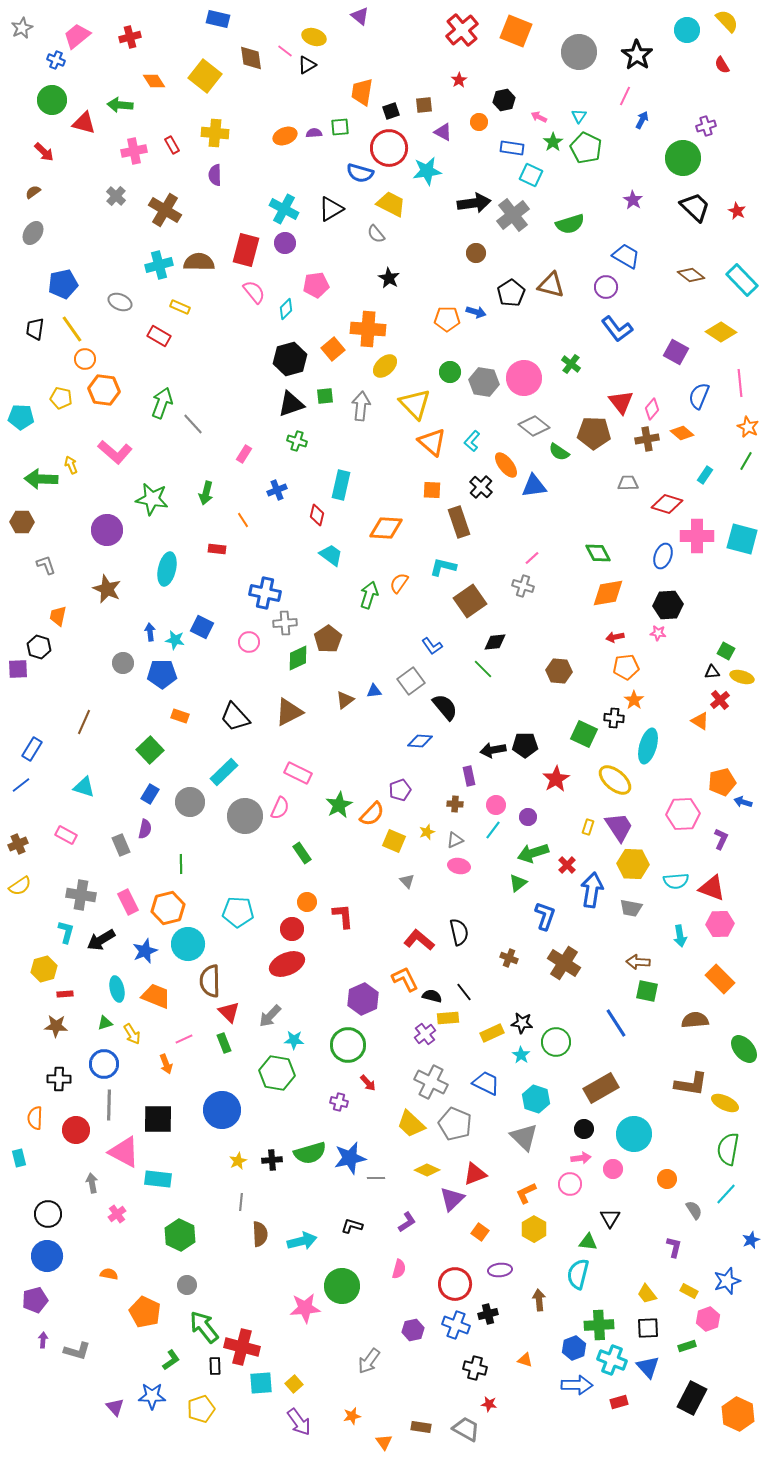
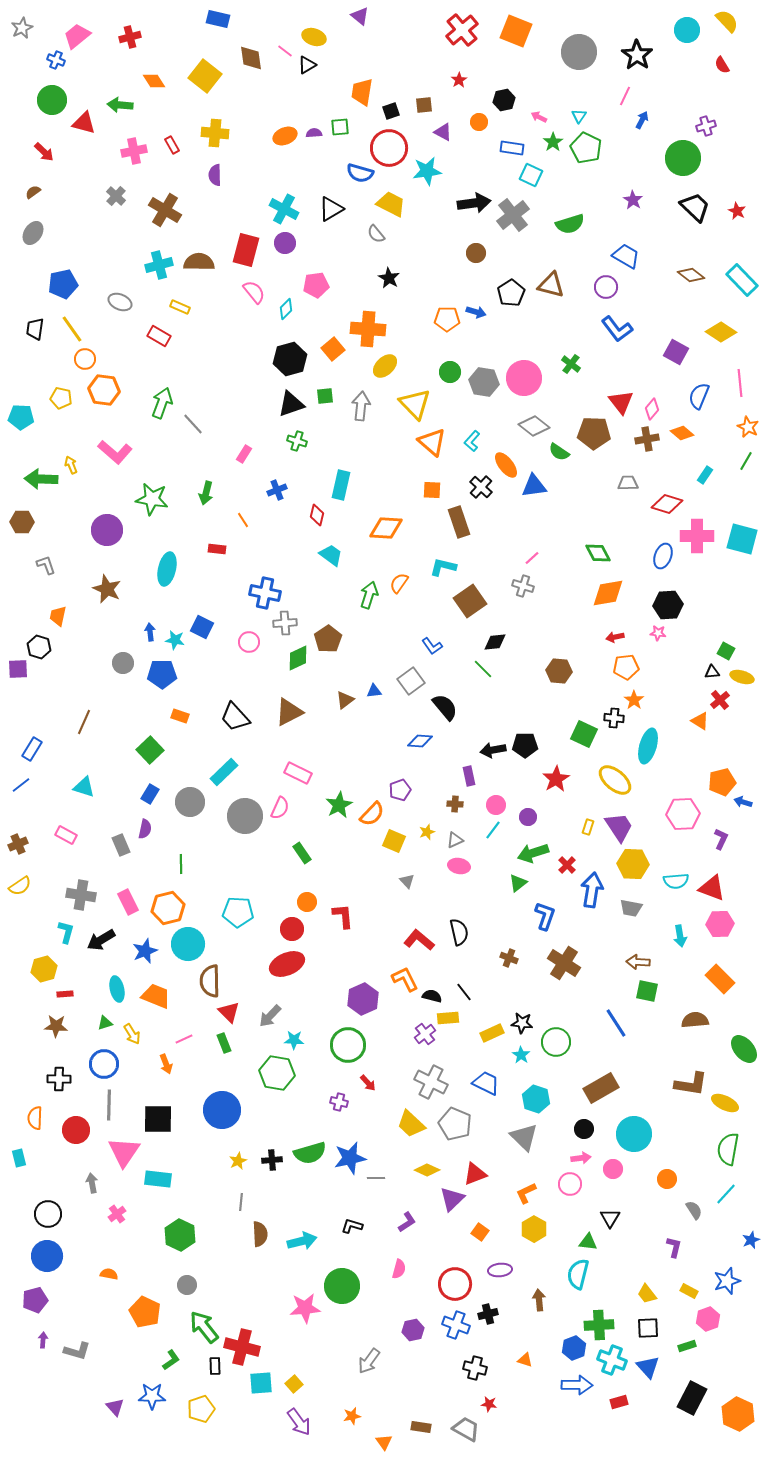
pink triangle at (124, 1152): rotated 36 degrees clockwise
